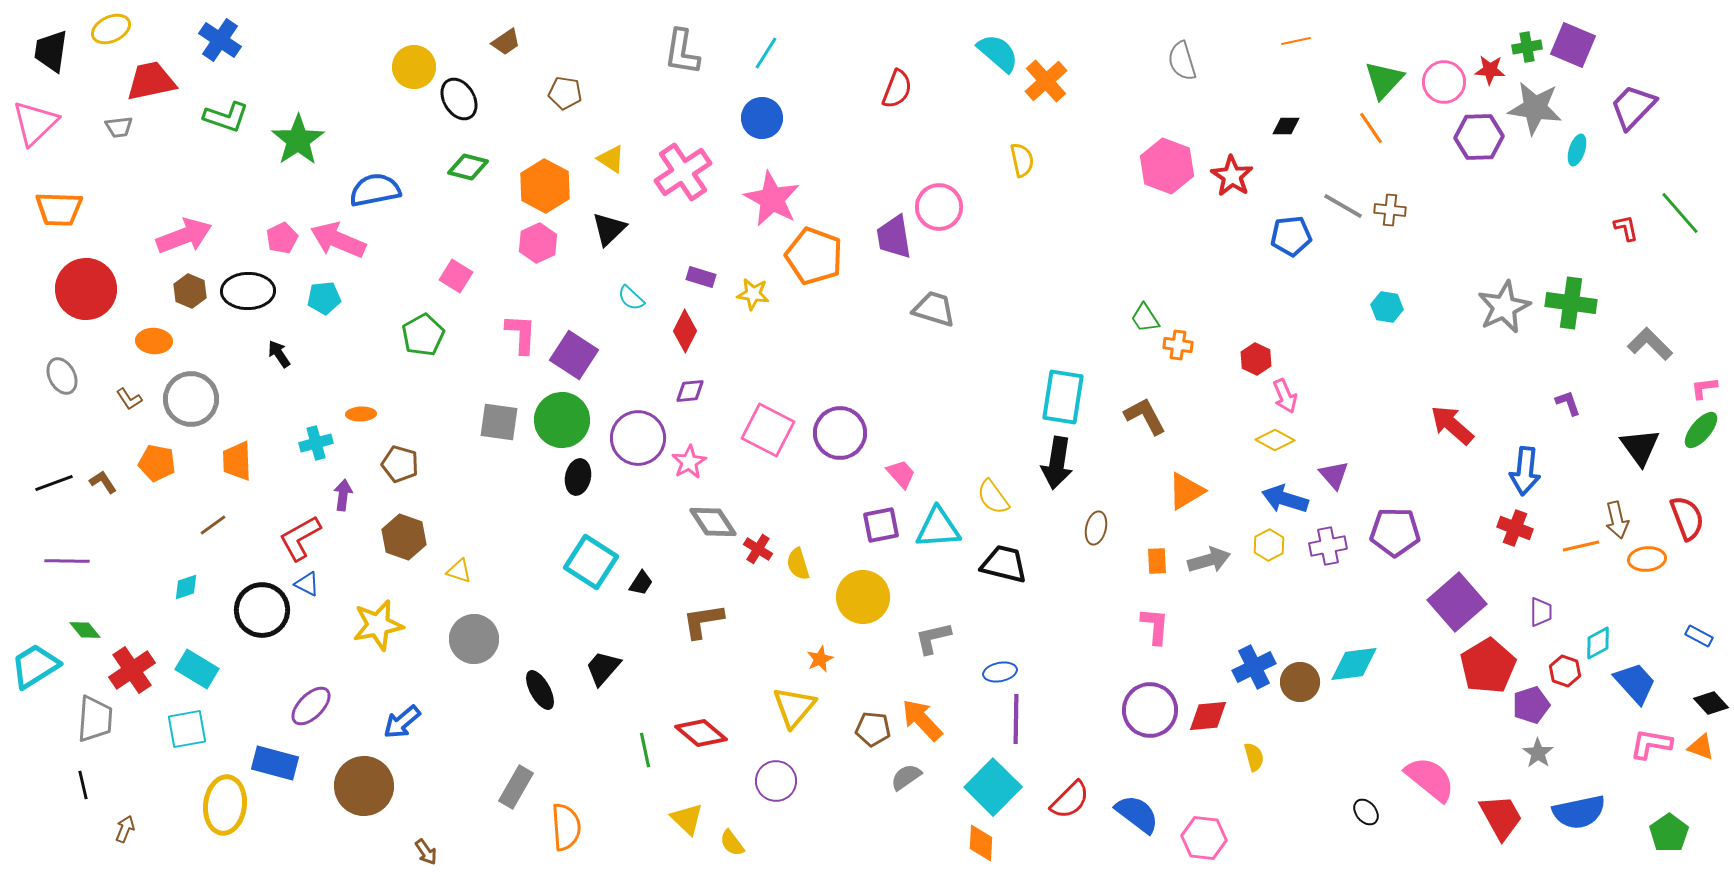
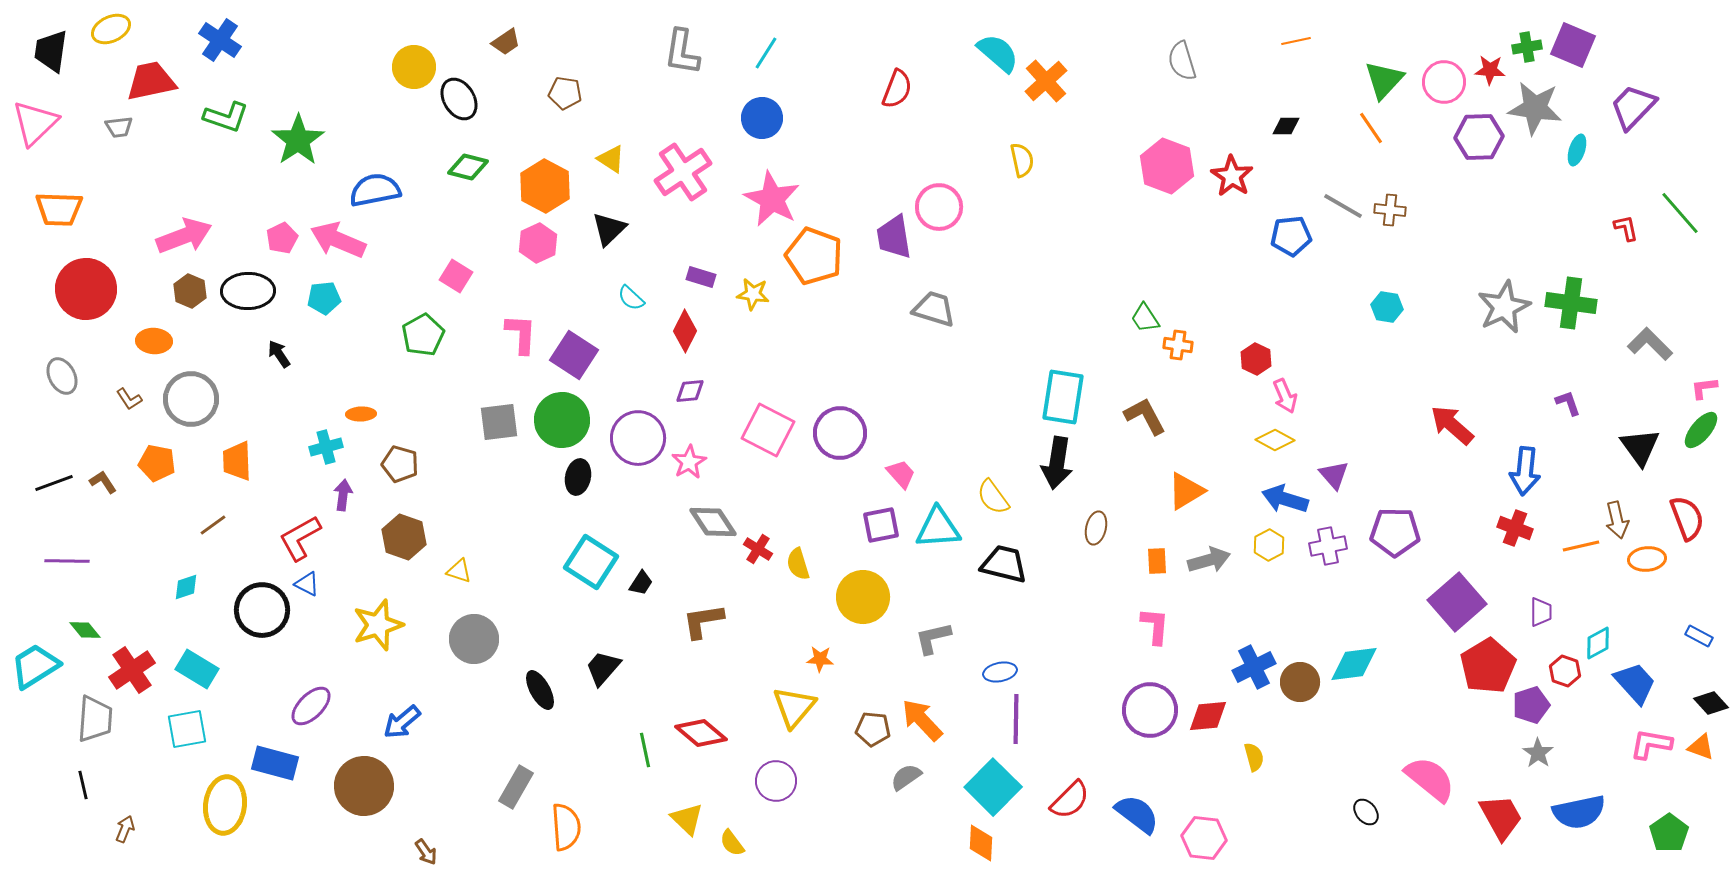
gray square at (499, 422): rotated 15 degrees counterclockwise
cyan cross at (316, 443): moved 10 px right, 4 px down
yellow star at (378, 625): rotated 6 degrees counterclockwise
orange star at (820, 659): rotated 28 degrees clockwise
